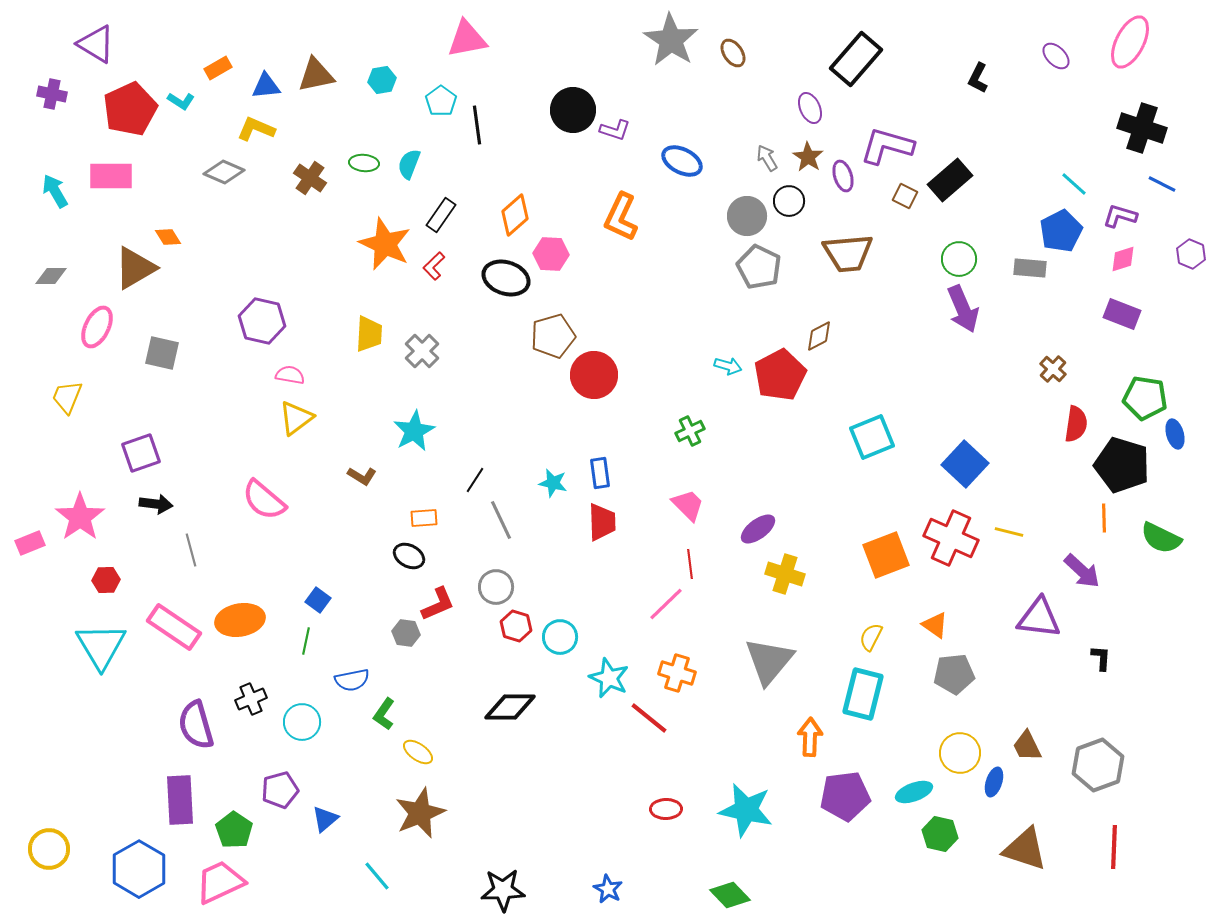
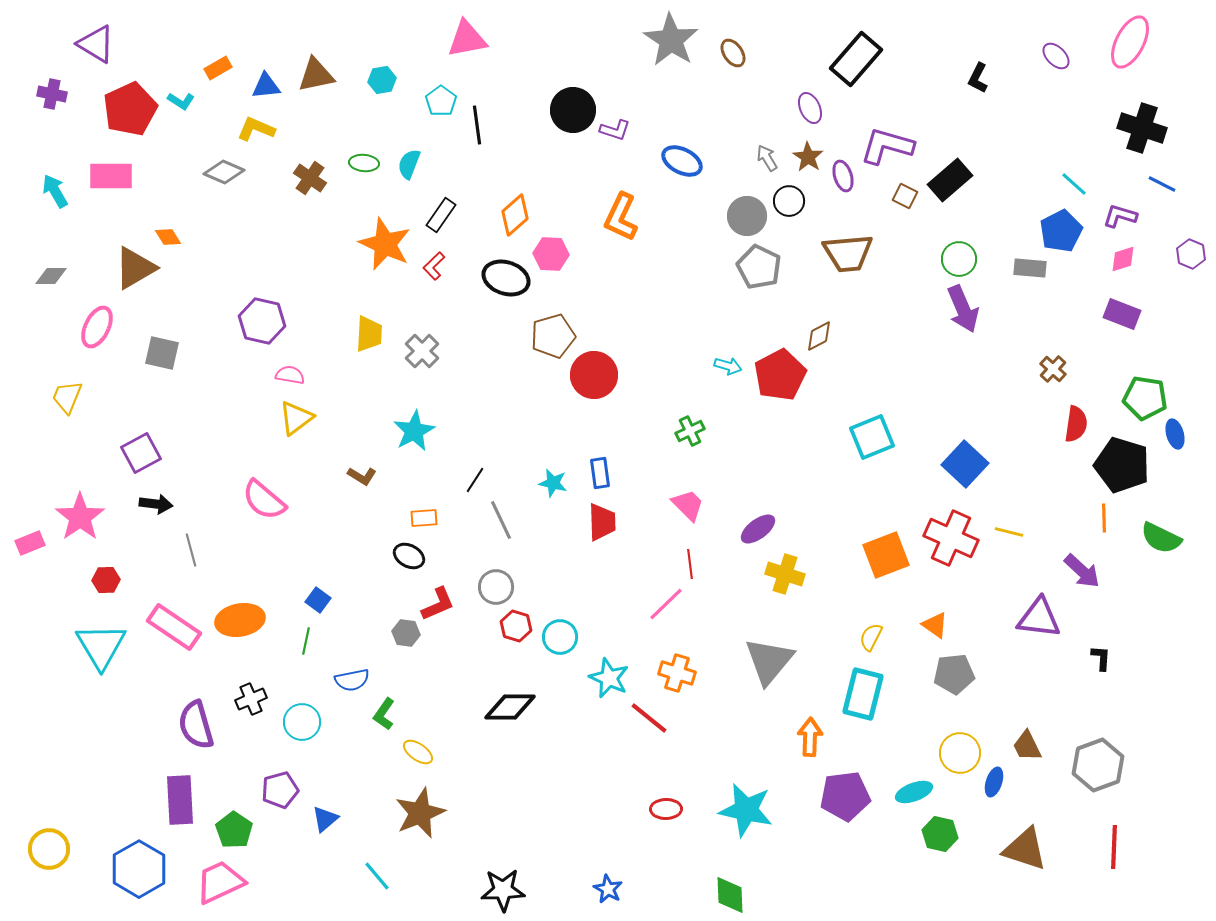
purple square at (141, 453): rotated 9 degrees counterclockwise
green diamond at (730, 895): rotated 42 degrees clockwise
